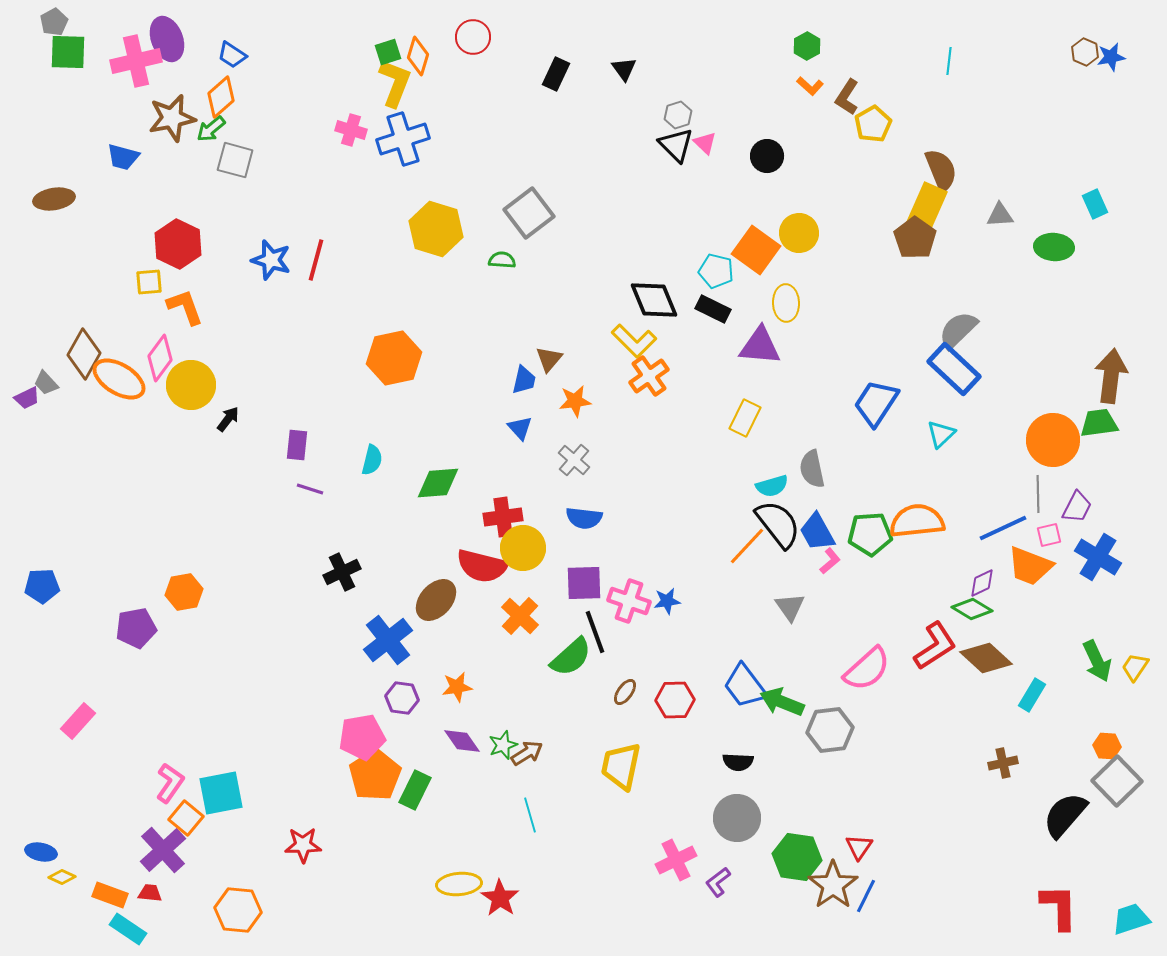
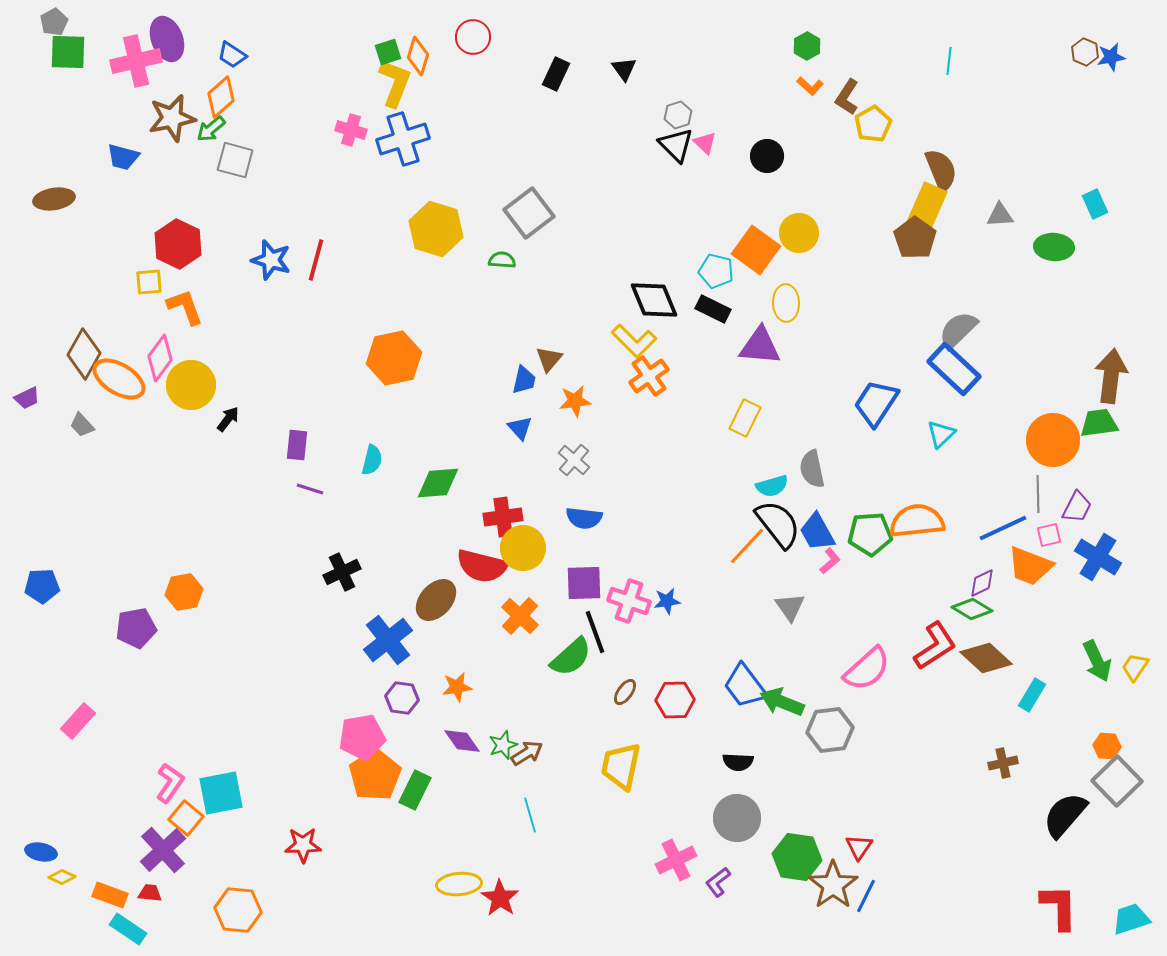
gray trapezoid at (46, 383): moved 36 px right, 42 px down
